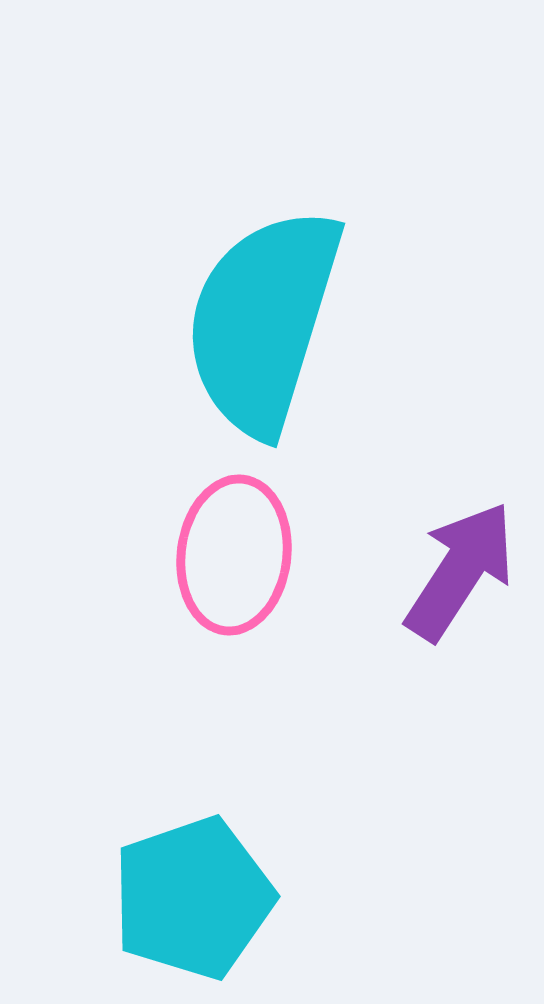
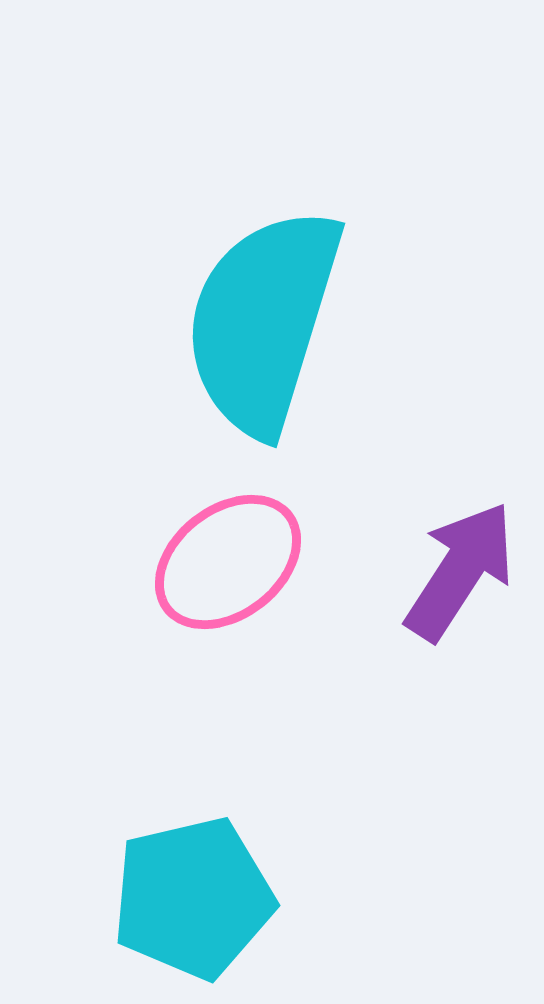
pink ellipse: moved 6 px left, 7 px down; rotated 45 degrees clockwise
cyan pentagon: rotated 6 degrees clockwise
